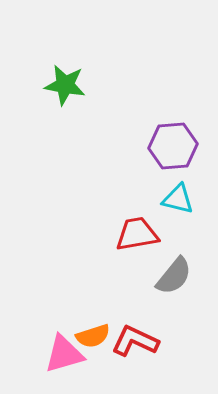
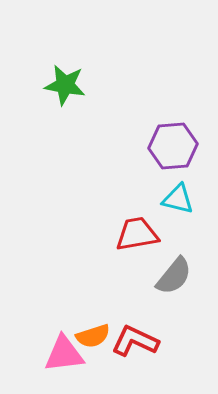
pink triangle: rotated 9 degrees clockwise
